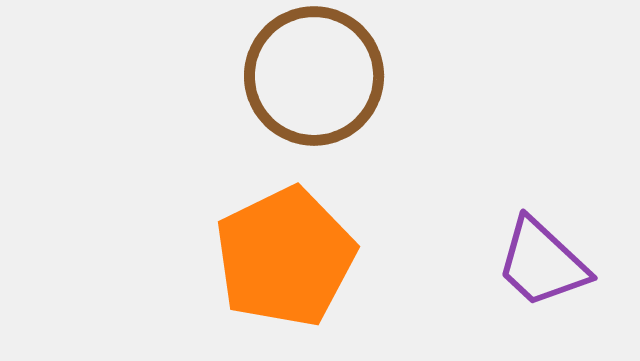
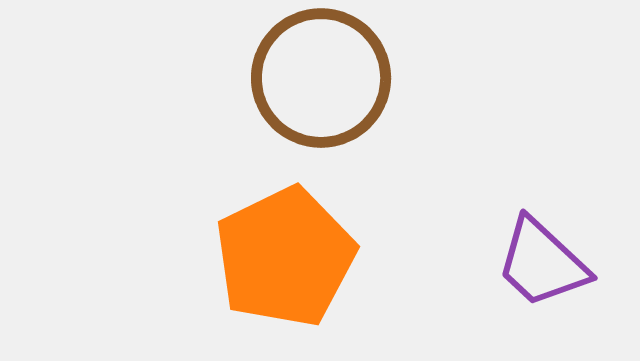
brown circle: moved 7 px right, 2 px down
